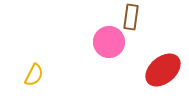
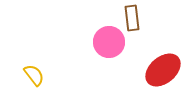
brown rectangle: moved 1 px right, 1 px down; rotated 15 degrees counterclockwise
yellow semicircle: rotated 65 degrees counterclockwise
